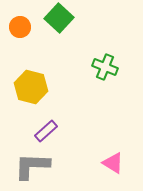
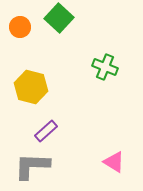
pink triangle: moved 1 px right, 1 px up
